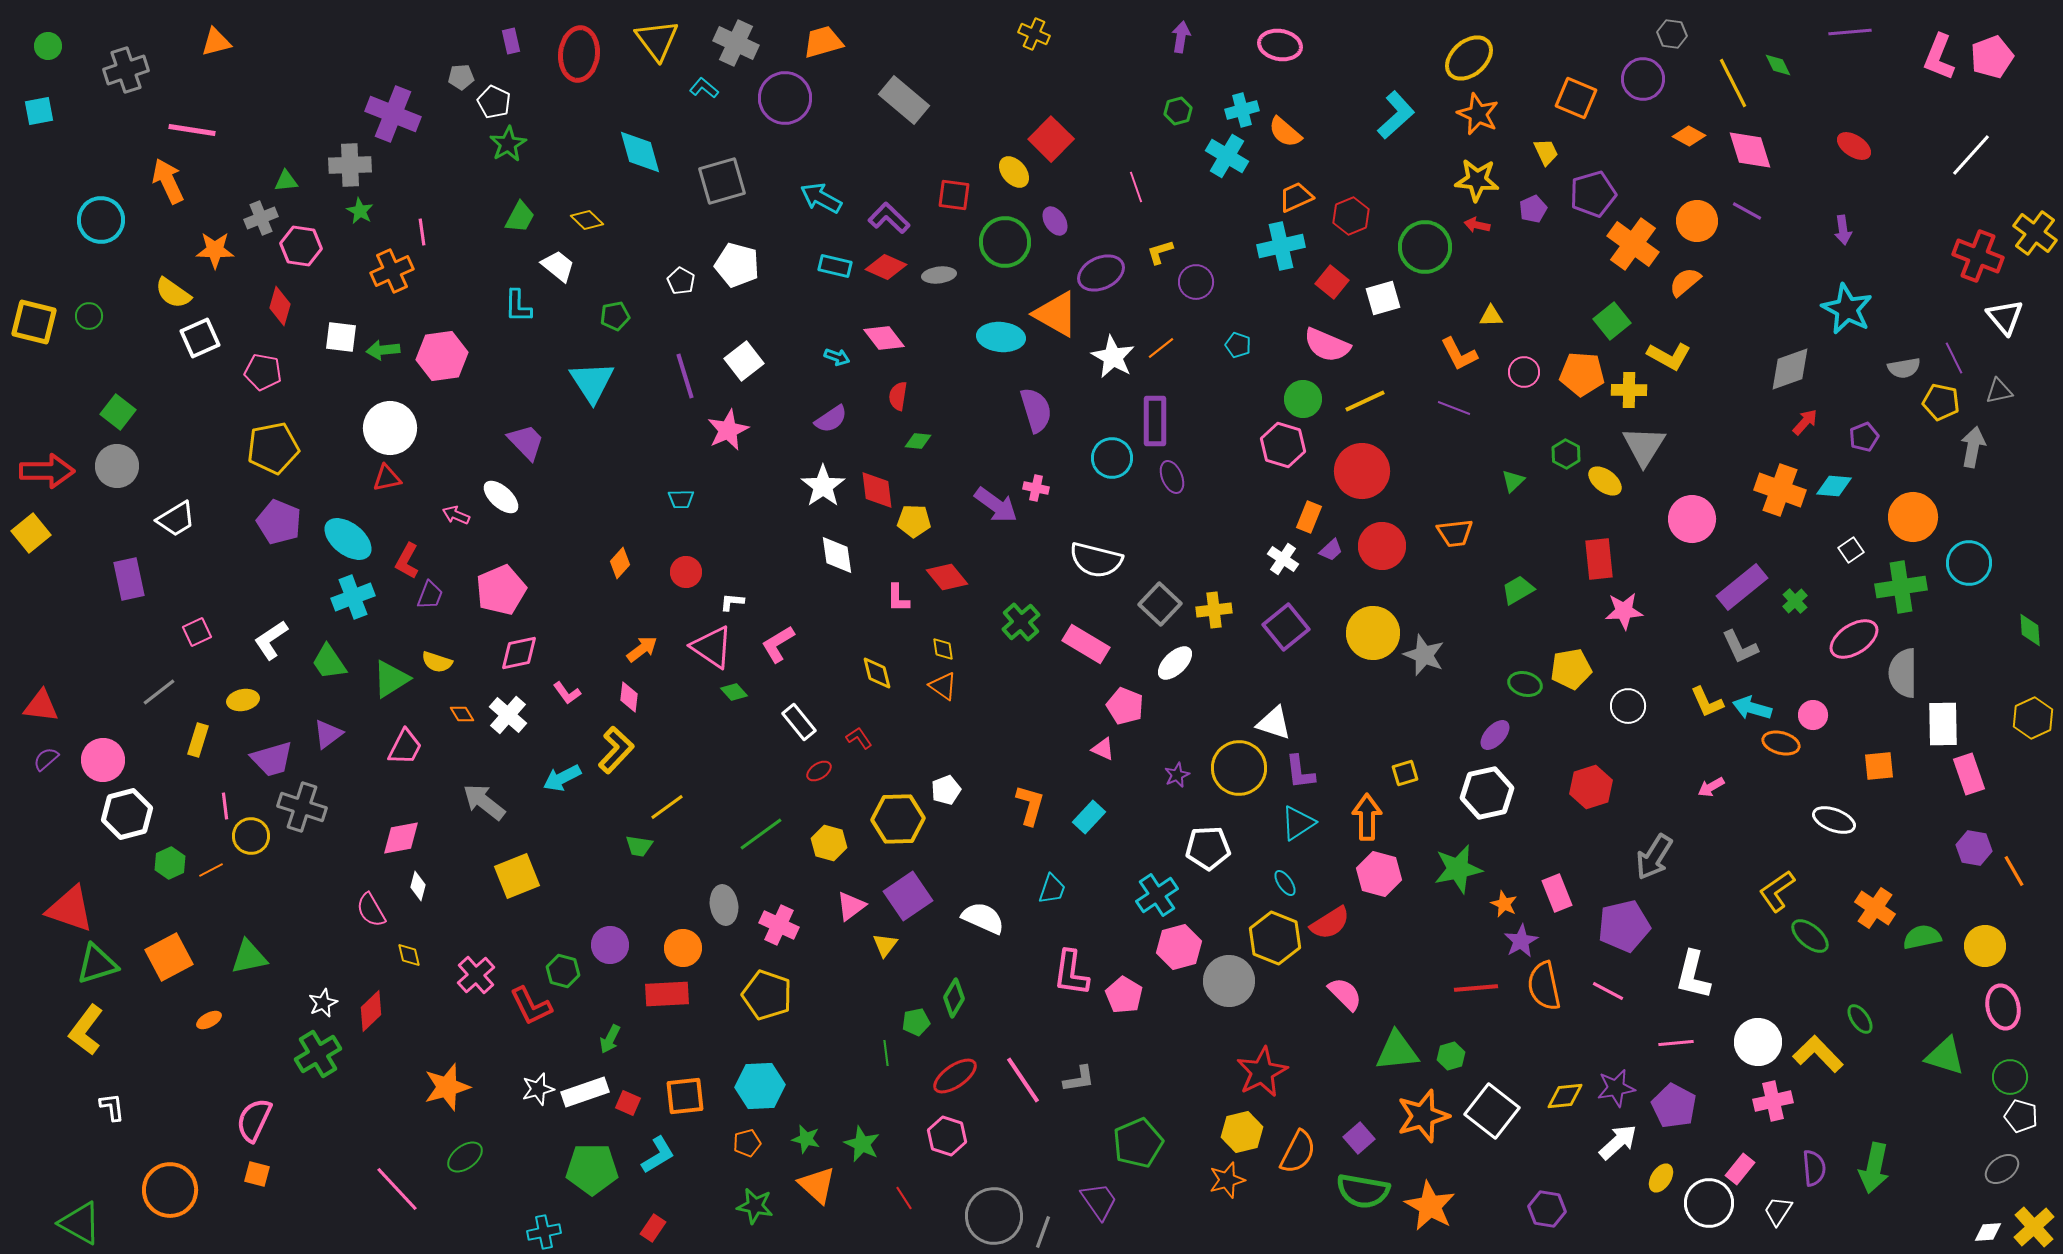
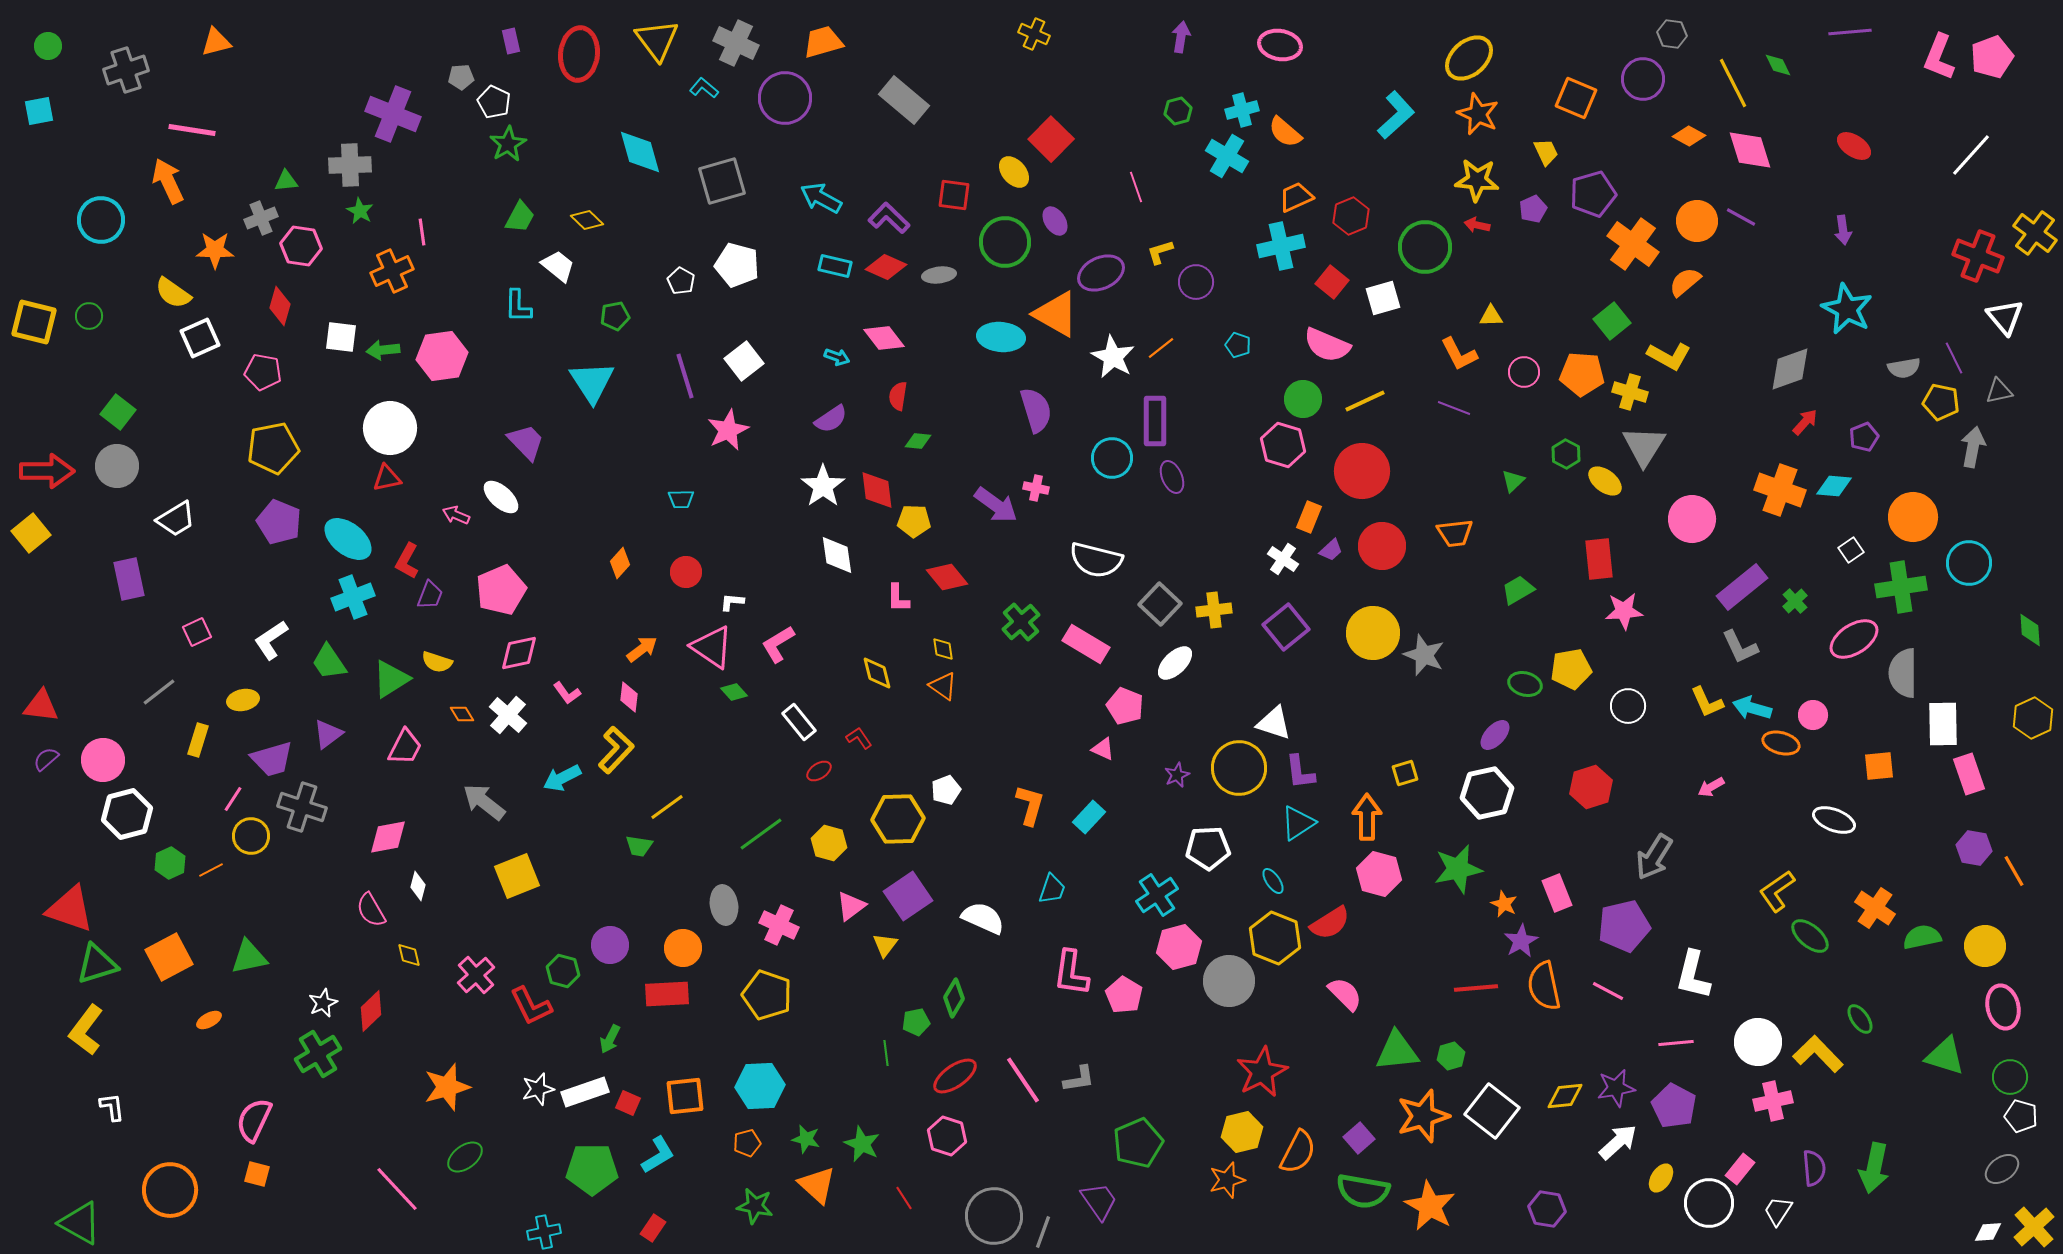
purple line at (1747, 211): moved 6 px left, 6 px down
yellow cross at (1629, 390): moved 1 px right, 2 px down; rotated 16 degrees clockwise
pink line at (225, 806): moved 8 px right, 7 px up; rotated 40 degrees clockwise
pink diamond at (401, 838): moved 13 px left, 1 px up
cyan ellipse at (1285, 883): moved 12 px left, 2 px up
